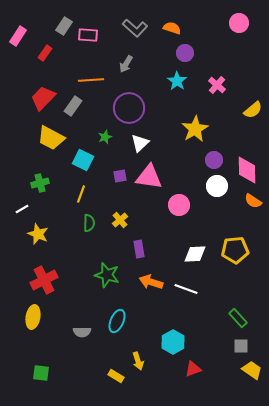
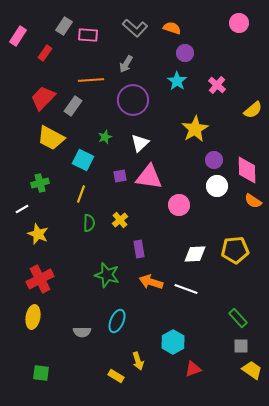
purple circle at (129, 108): moved 4 px right, 8 px up
red cross at (44, 280): moved 4 px left, 1 px up
